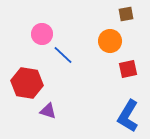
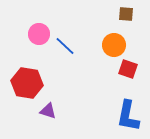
brown square: rotated 14 degrees clockwise
pink circle: moved 3 px left
orange circle: moved 4 px right, 4 px down
blue line: moved 2 px right, 9 px up
red square: rotated 30 degrees clockwise
blue L-shape: rotated 20 degrees counterclockwise
